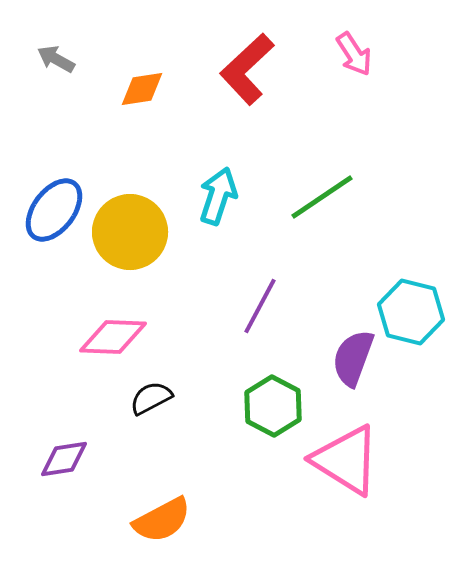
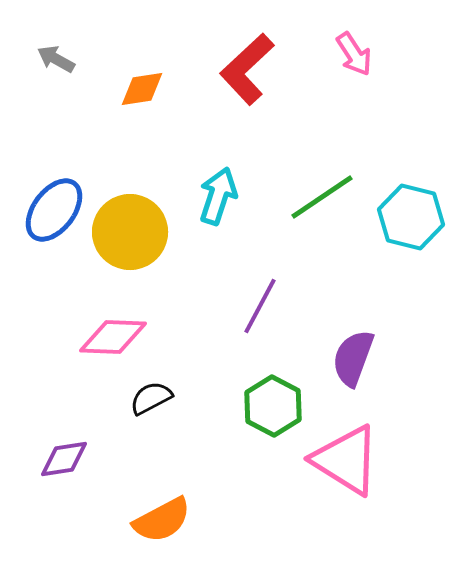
cyan hexagon: moved 95 px up
